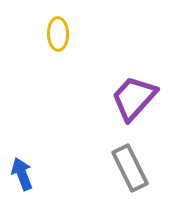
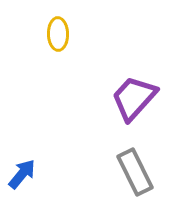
gray rectangle: moved 5 px right, 4 px down
blue arrow: rotated 60 degrees clockwise
